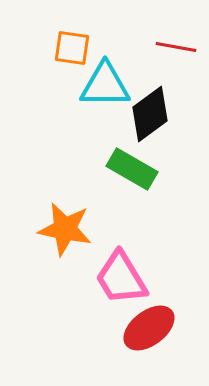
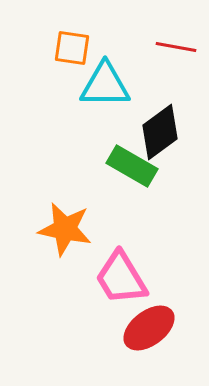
black diamond: moved 10 px right, 18 px down
green rectangle: moved 3 px up
